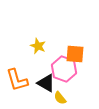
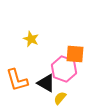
yellow star: moved 7 px left, 7 px up
yellow semicircle: rotated 80 degrees clockwise
